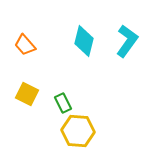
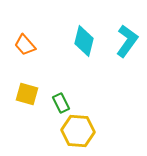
yellow square: rotated 10 degrees counterclockwise
green rectangle: moved 2 px left
